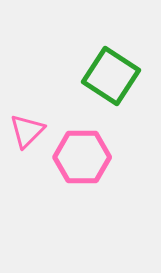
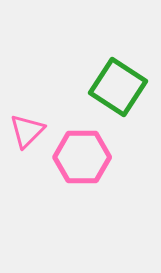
green square: moved 7 px right, 11 px down
